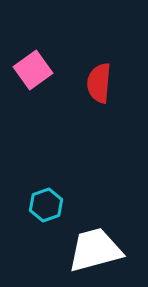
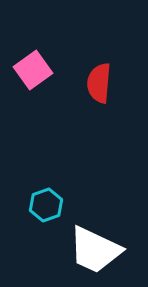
white trapezoid: rotated 140 degrees counterclockwise
